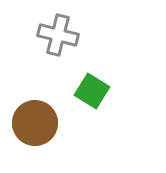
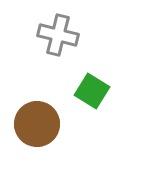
brown circle: moved 2 px right, 1 px down
